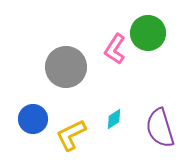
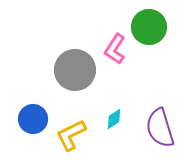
green circle: moved 1 px right, 6 px up
gray circle: moved 9 px right, 3 px down
